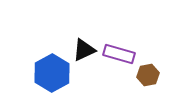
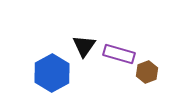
black triangle: moved 4 px up; rotated 30 degrees counterclockwise
brown hexagon: moved 1 px left, 3 px up; rotated 10 degrees counterclockwise
